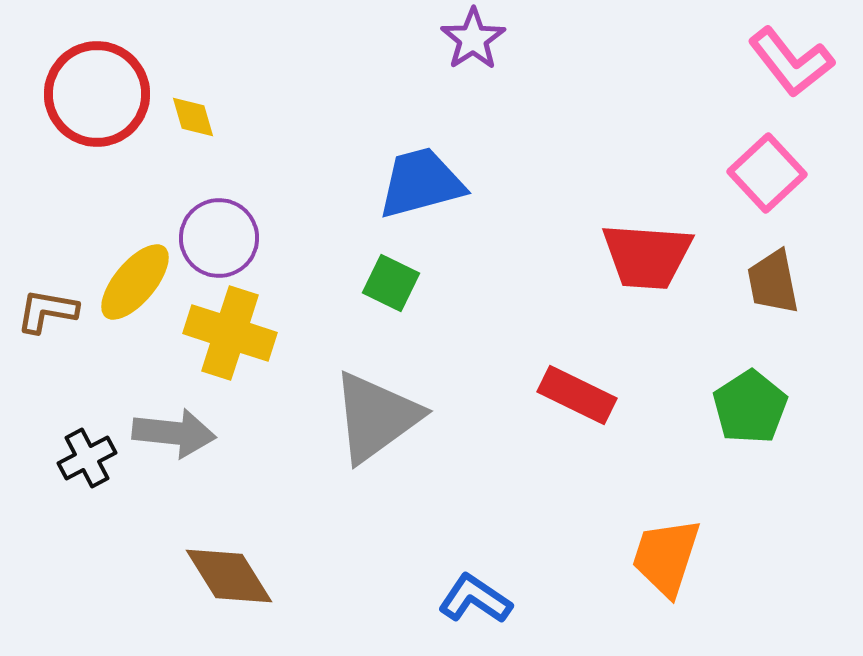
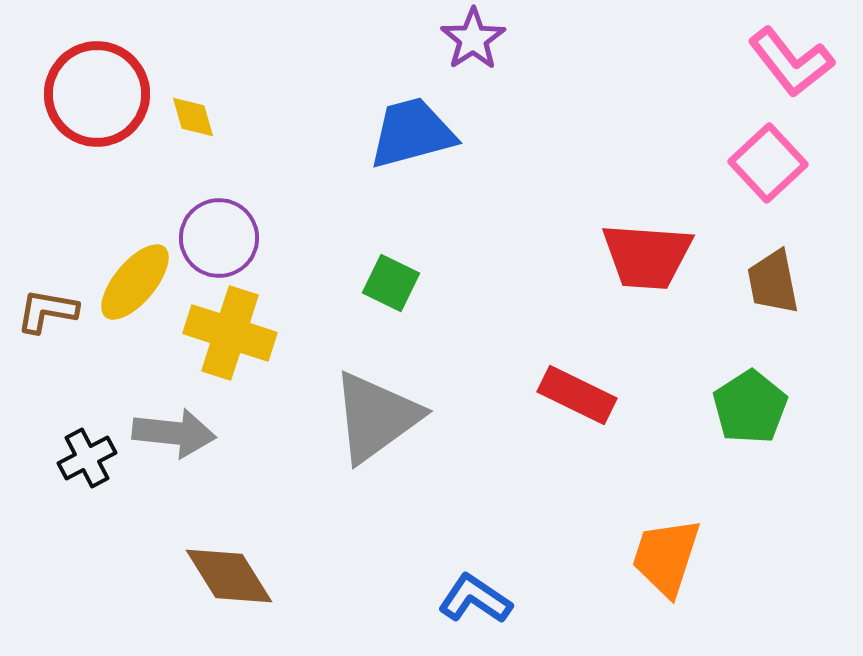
pink square: moved 1 px right, 10 px up
blue trapezoid: moved 9 px left, 50 px up
